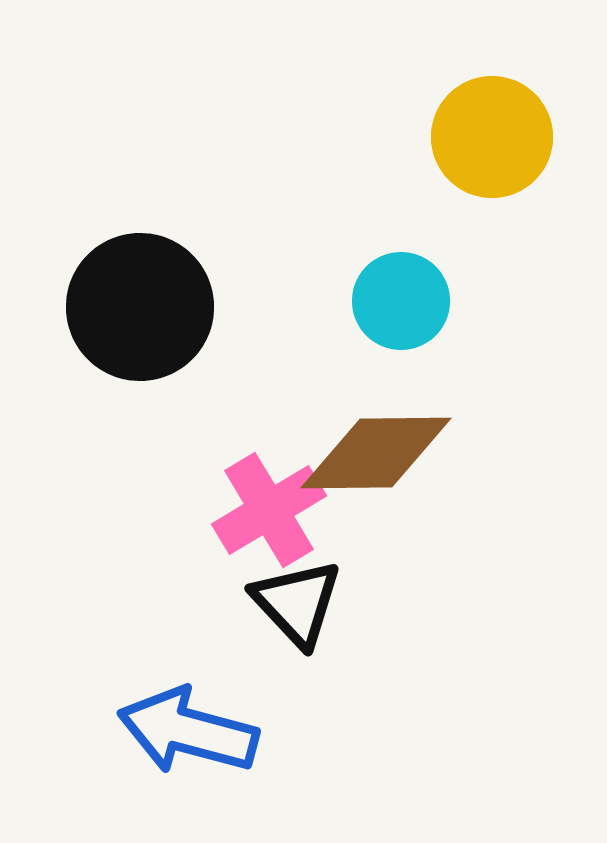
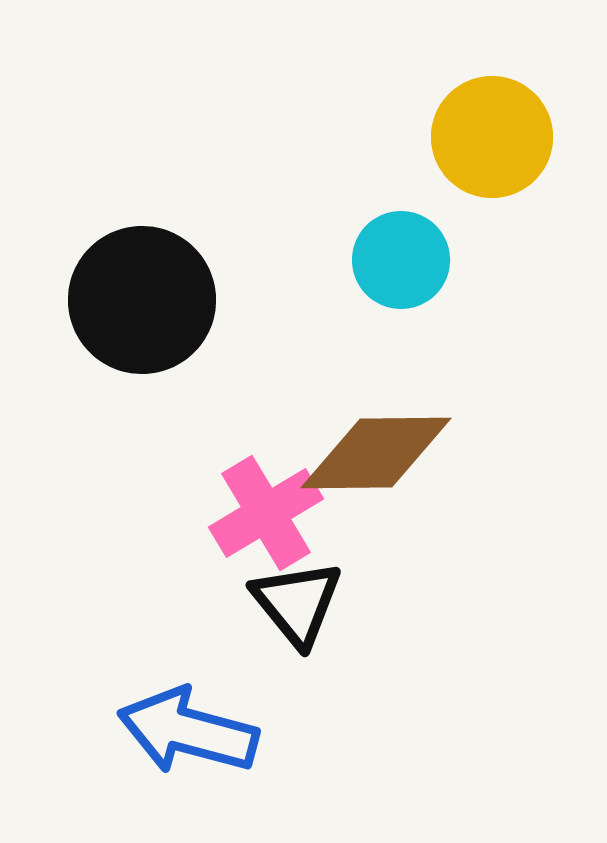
cyan circle: moved 41 px up
black circle: moved 2 px right, 7 px up
pink cross: moved 3 px left, 3 px down
black triangle: rotated 4 degrees clockwise
